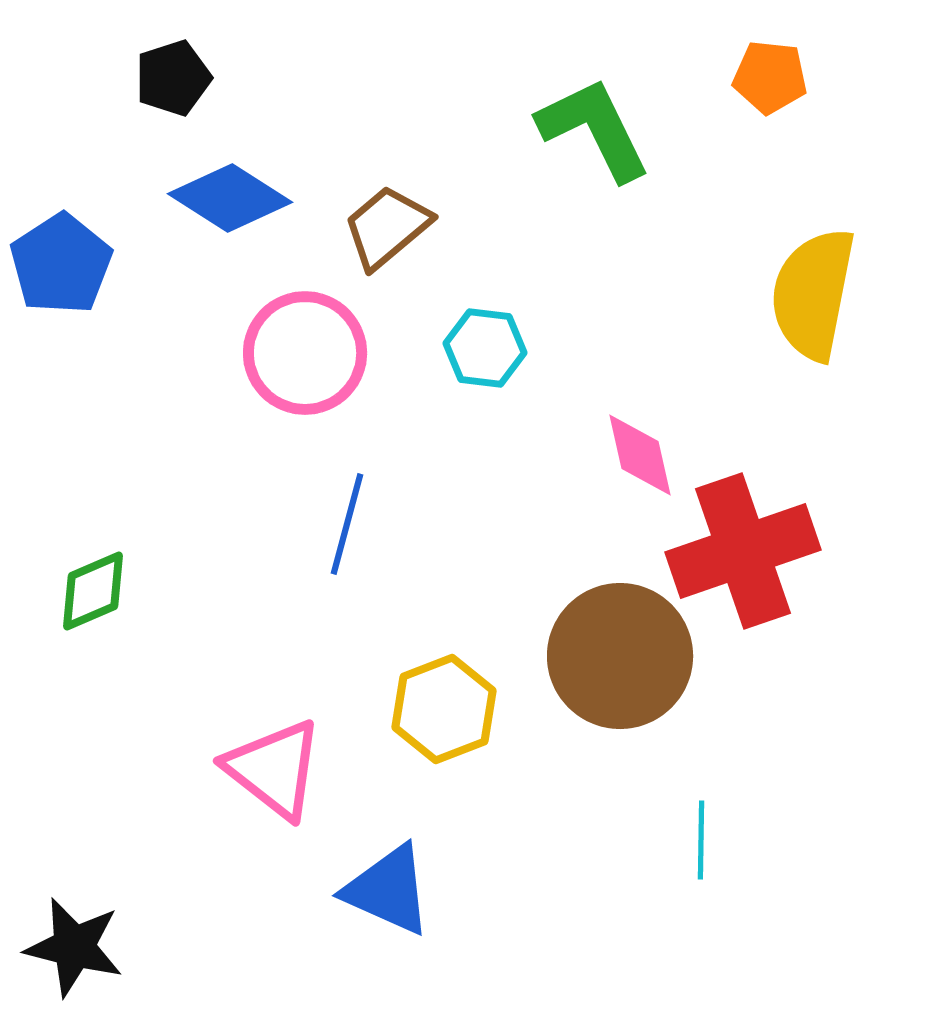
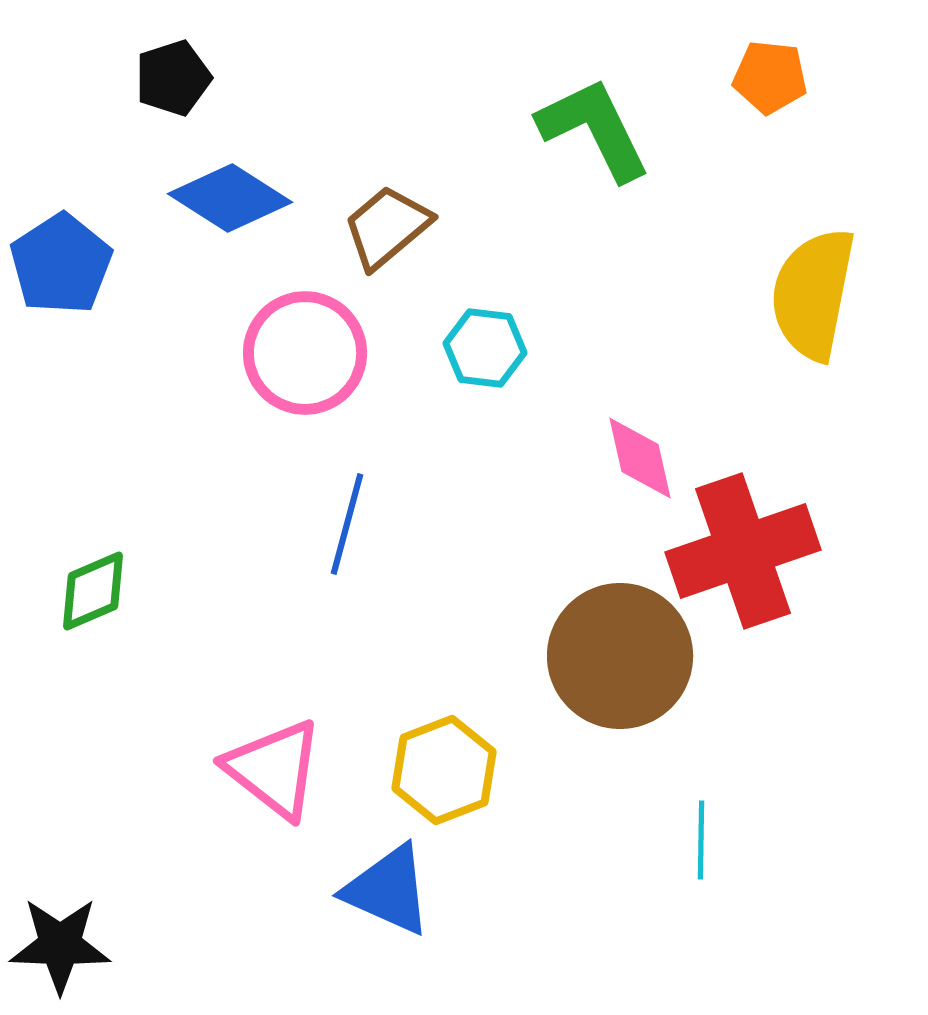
pink diamond: moved 3 px down
yellow hexagon: moved 61 px down
black star: moved 14 px left, 2 px up; rotated 12 degrees counterclockwise
